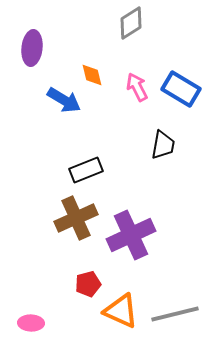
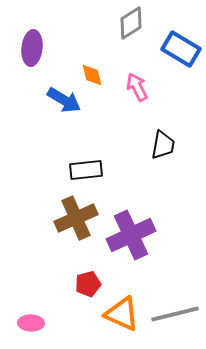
blue rectangle: moved 40 px up
black rectangle: rotated 16 degrees clockwise
orange triangle: moved 1 px right, 3 px down
